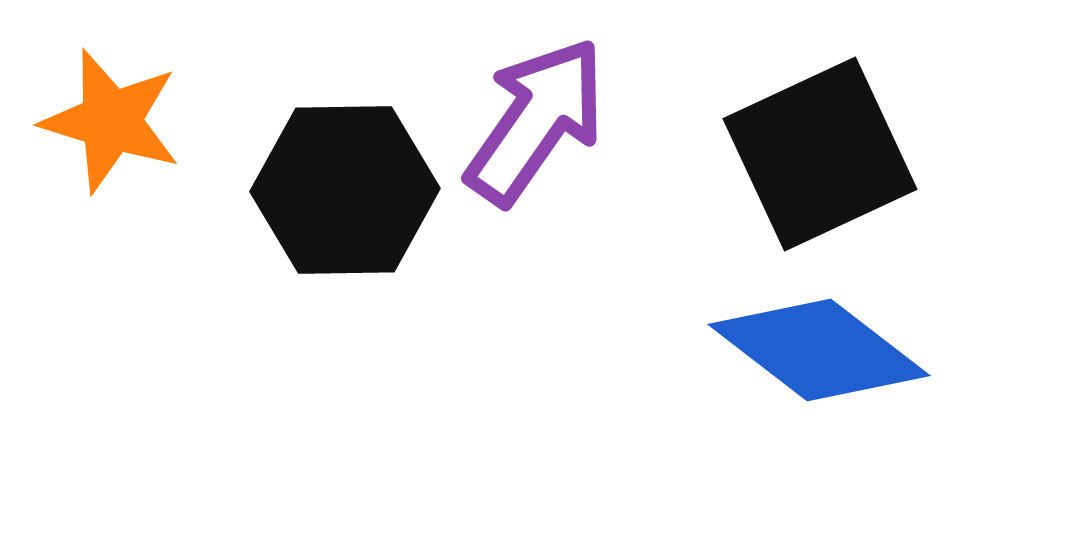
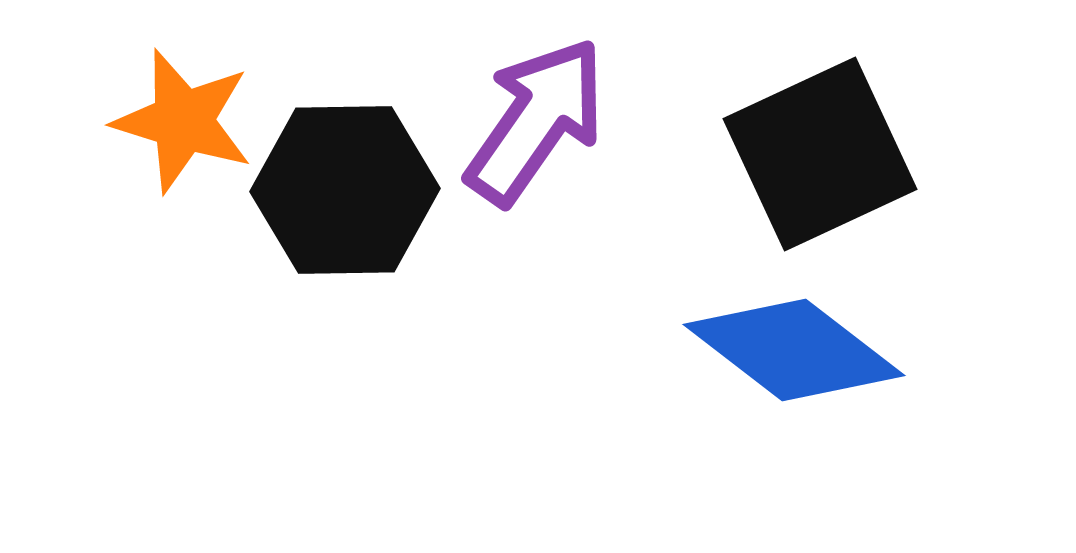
orange star: moved 72 px right
blue diamond: moved 25 px left
